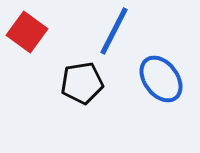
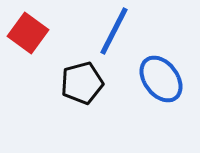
red square: moved 1 px right, 1 px down
black pentagon: rotated 6 degrees counterclockwise
